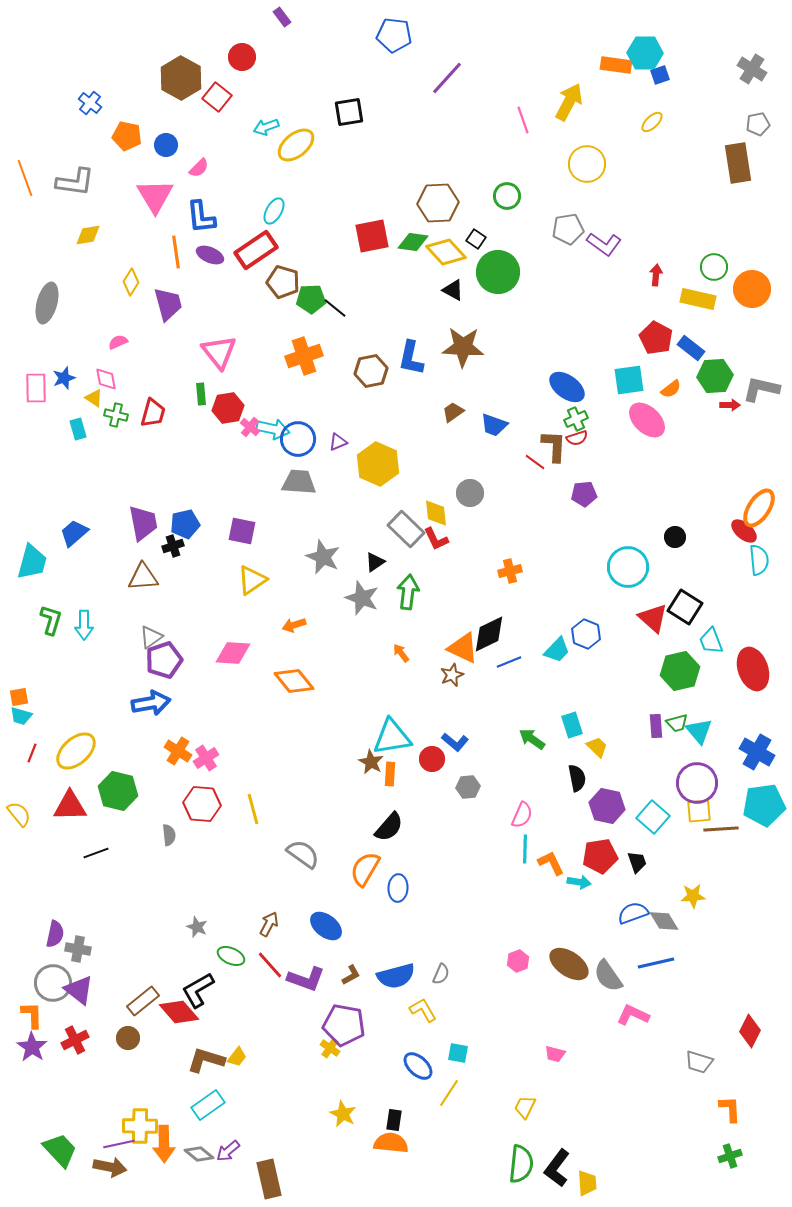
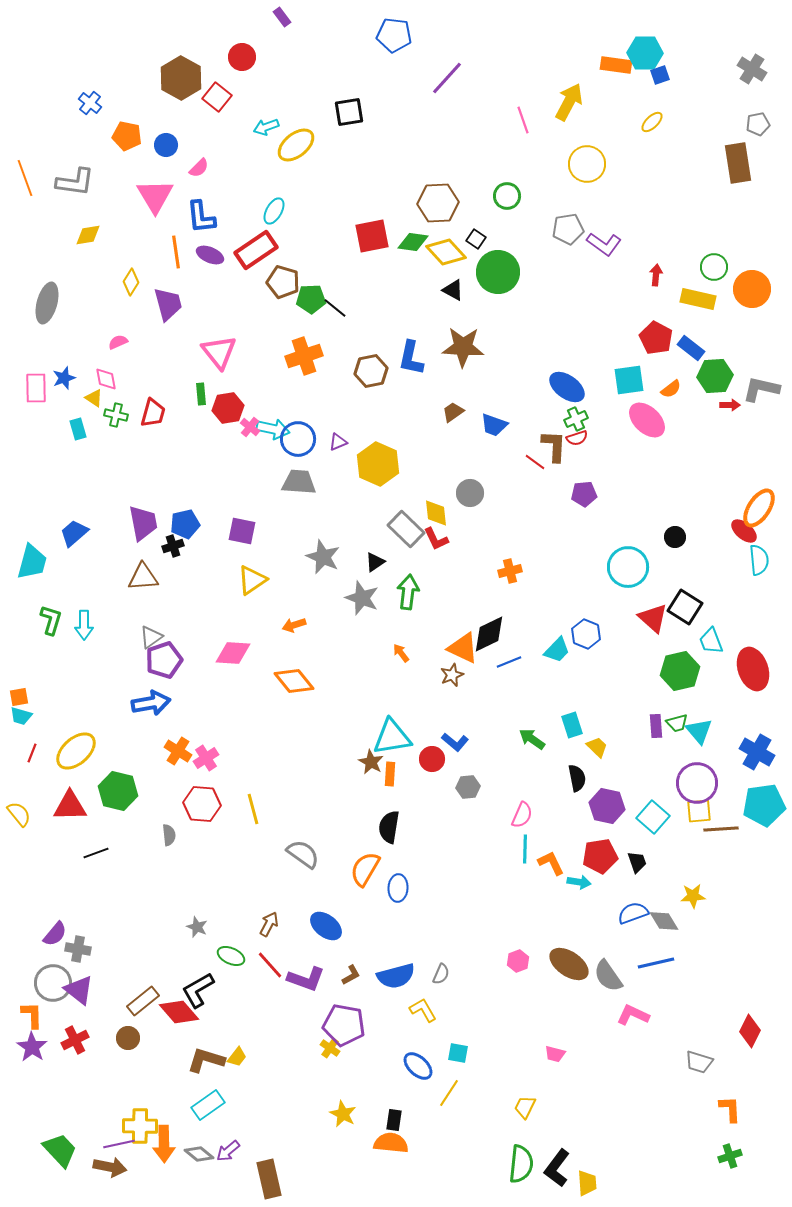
black semicircle at (389, 827): rotated 148 degrees clockwise
purple semicircle at (55, 934): rotated 28 degrees clockwise
